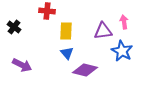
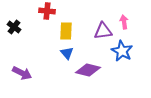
purple arrow: moved 8 px down
purple diamond: moved 3 px right
